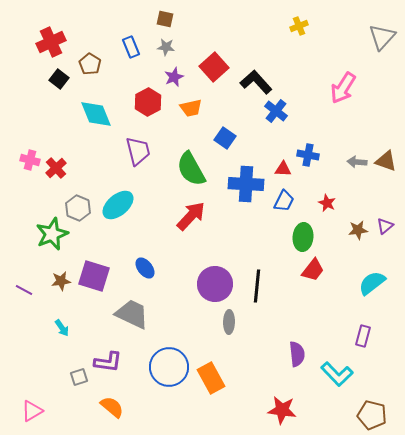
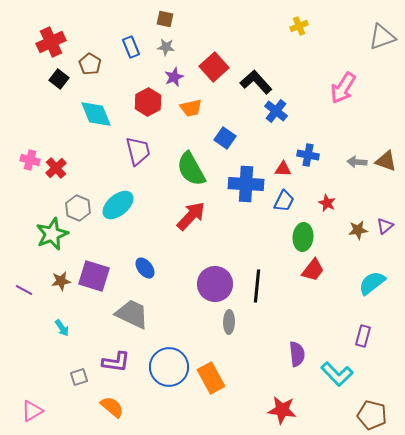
gray triangle at (382, 37): rotated 28 degrees clockwise
purple L-shape at (108, 362): moved 8 px right
